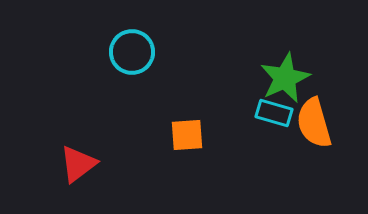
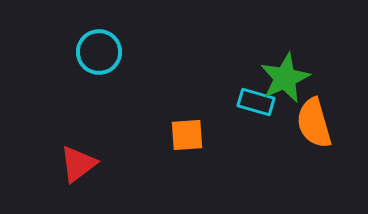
cyan circle: moved 33 px left
cyan rectangle: moved 18 px left, 11 px up
